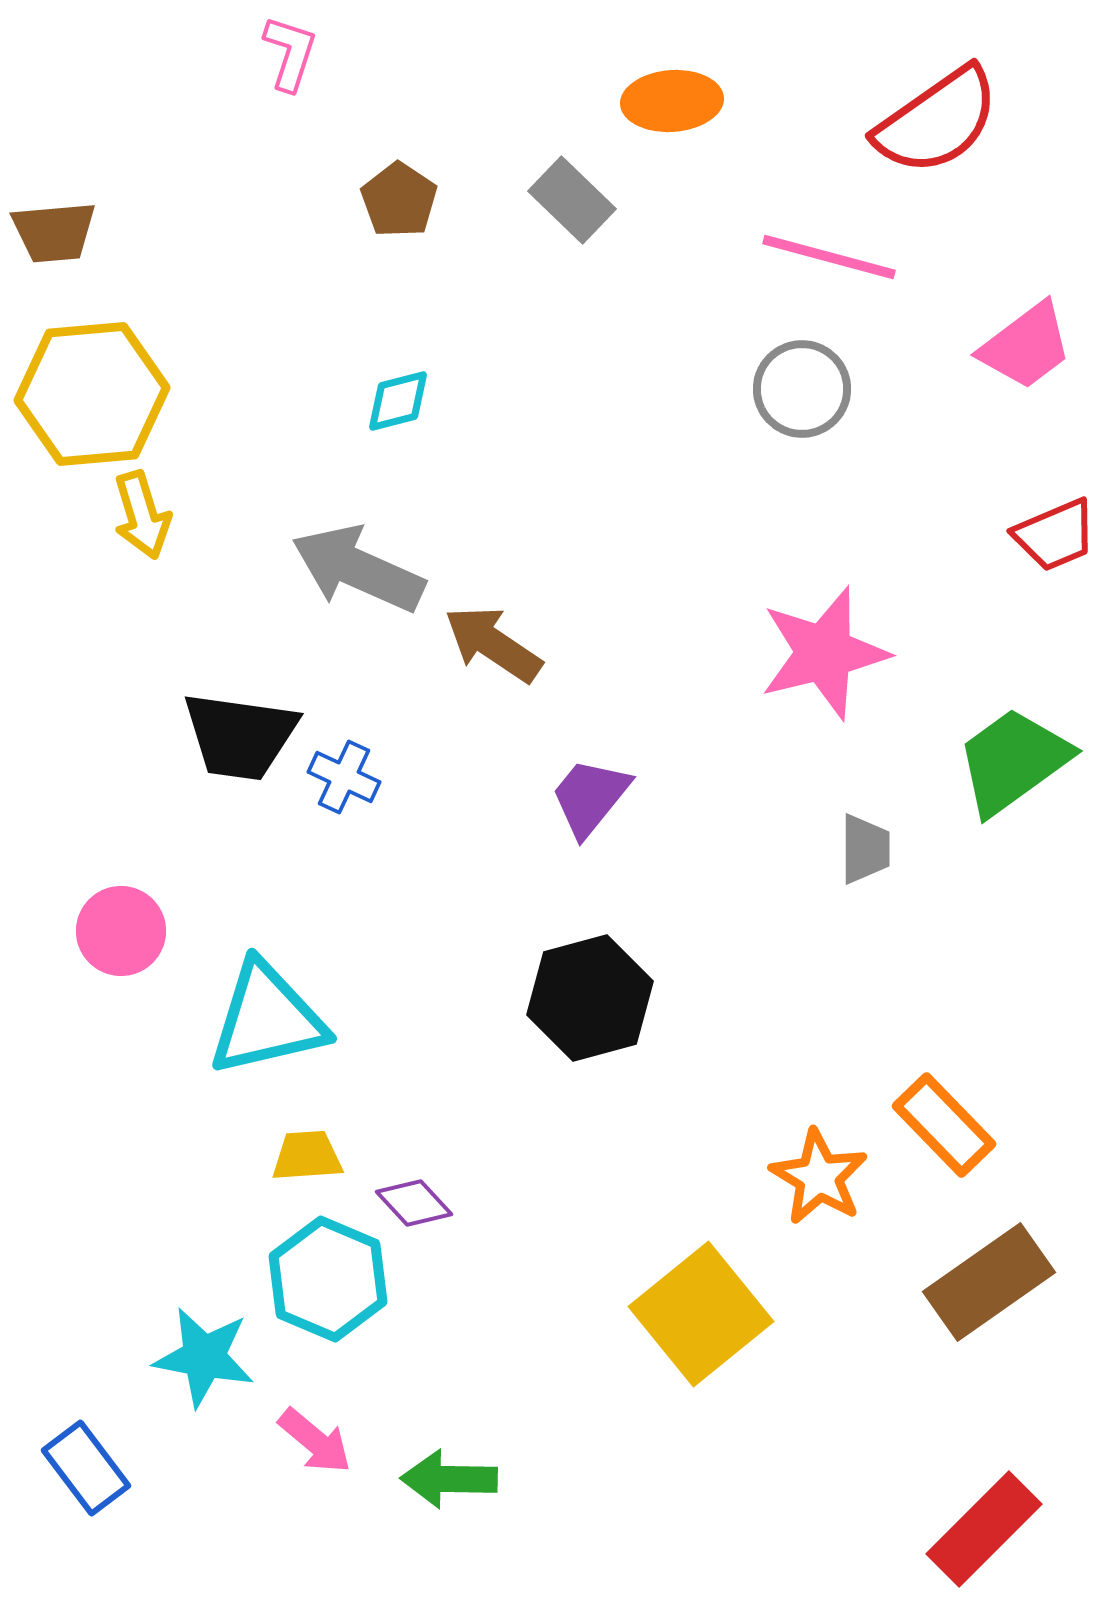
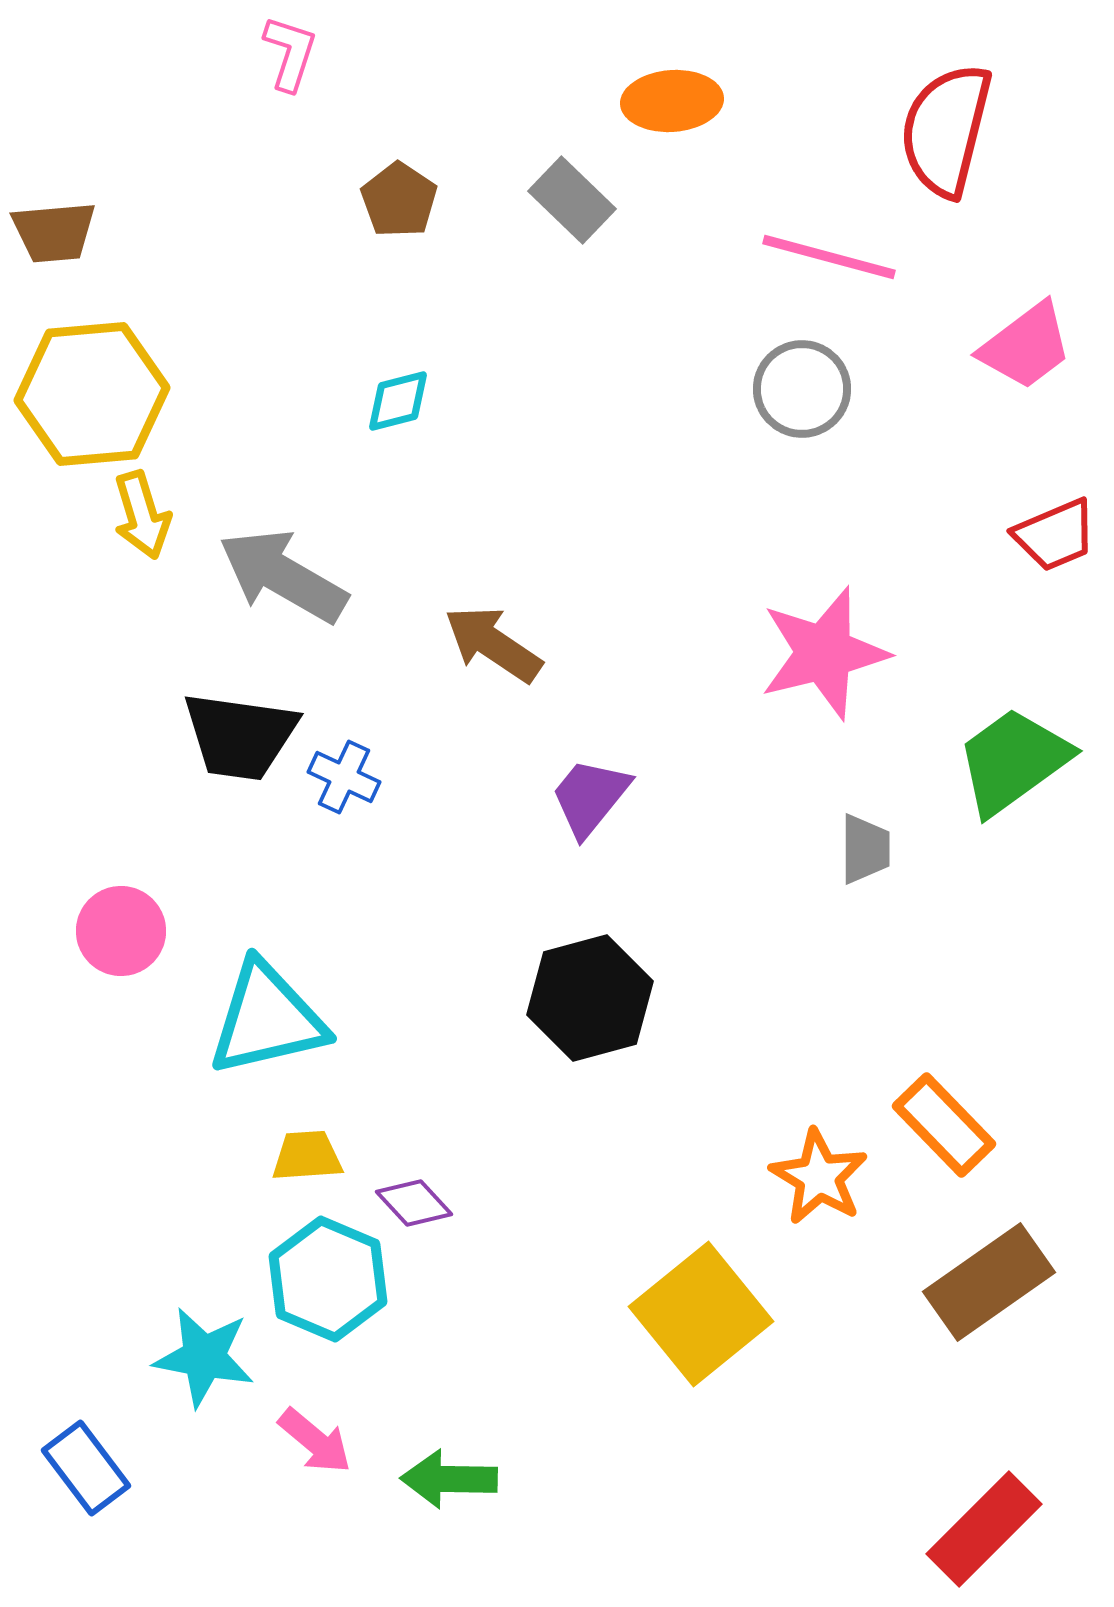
red semicircle: moved 9 px right, 9 px down; rotated 139 degrees clockwise
gray arrow: moved 75 px left, 7 px down; rotated 6 degrees clockwise
